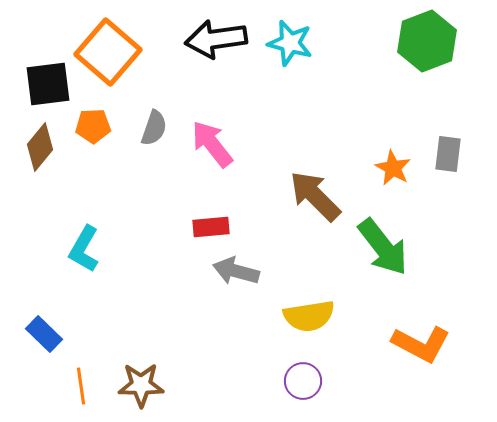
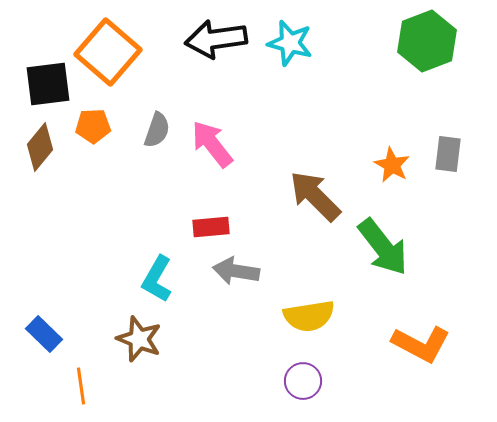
gray semicircle: moved 3 px right, 2 px down
orange star: moved 1 px left, 3 px up
cyan L-shape: moved 73 px right, 30 px down
gray arrow: rotated 6 degrees counterclockwise
brown star: moved 2 px left, 46 px up; rotated 21 degrees clockwise
